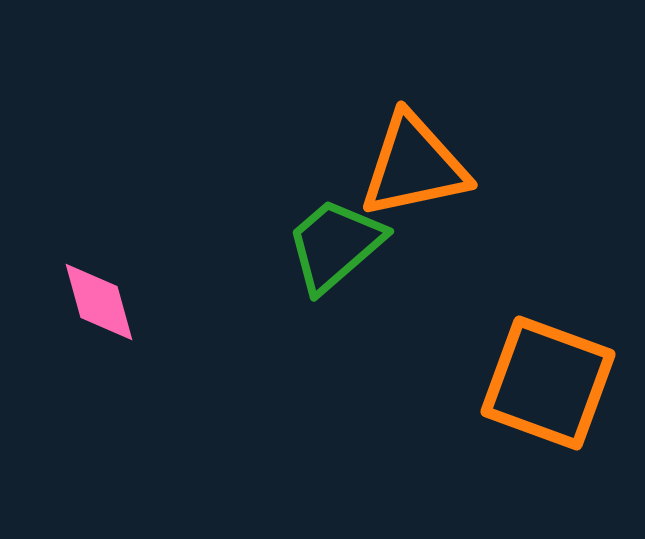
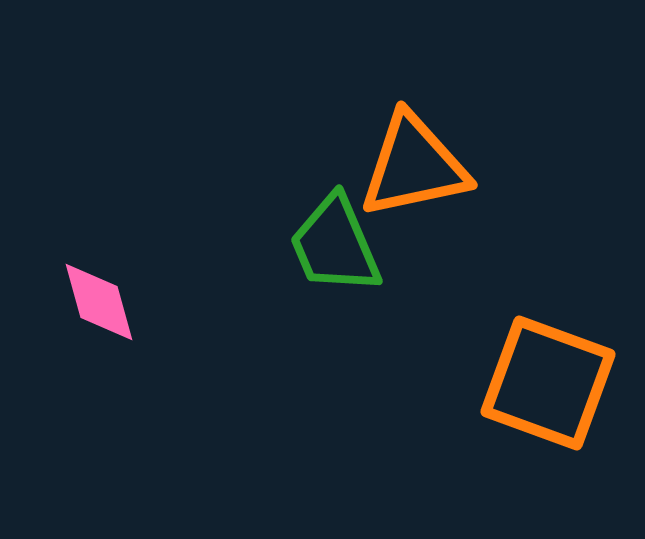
green trapezoid: rotated 72 degrees counterclockwise
